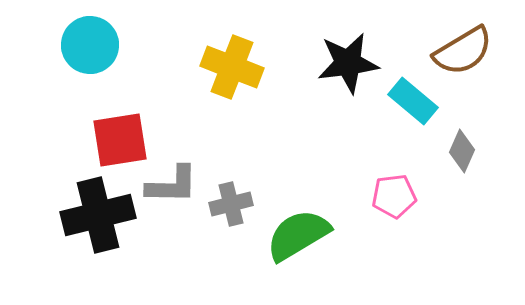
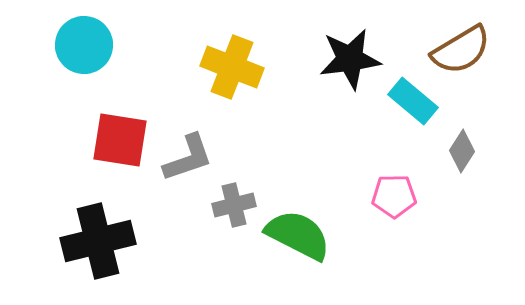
cyan circle: moved 6 px left
brown semicircle: moved 2 px left, 1 px up
black star: moved 2 px right, 4 px up
red square: rotated 18 degrees clockwise
gray diamond: rotated 9 degrees clockwise
gray L-shape: moved 16 px right, 27 px up; rotated 20 degrees counterclockwise
pink pentagon: rotated 6 degrees clockwise
gray cross: moved 3 px right, 1 px down
black cross: moved 26 px down
green semicircle: rotated 58 degrees clockwise
